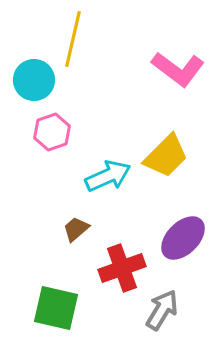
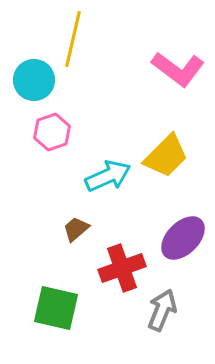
gray arrow: rotated 9 degrees counterclockwise
